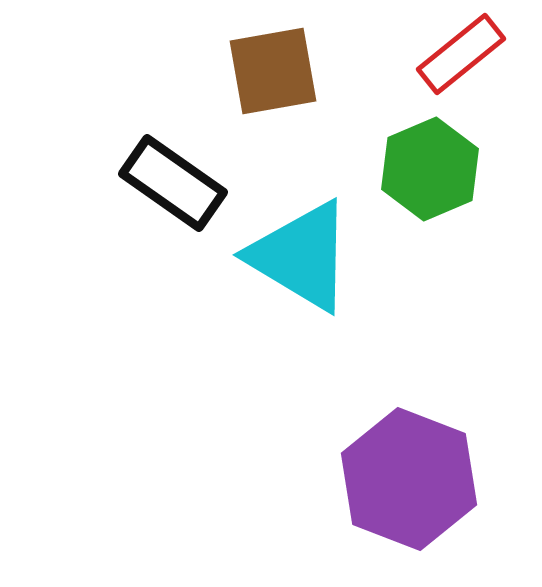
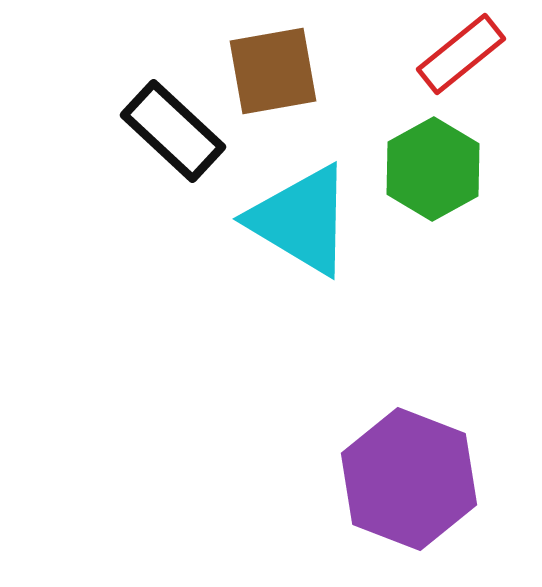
green hexagon: moved 3 px right; rotated 6 degrees counterclockwise
black rectangle: moved 52 px up; rotated 8 degrees clockwise
cyan triangle: moved 36 px up
